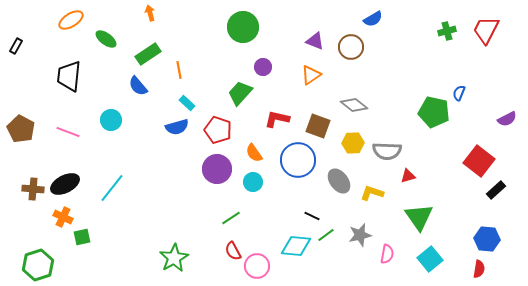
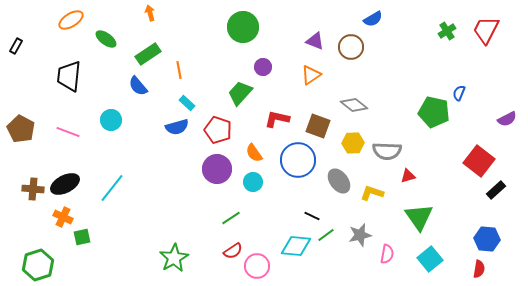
green cross at (447, 31): rotated 18 degrees counterclockwise
red semicircle at (233, 251): rotated 96 degrees counterclockwise
